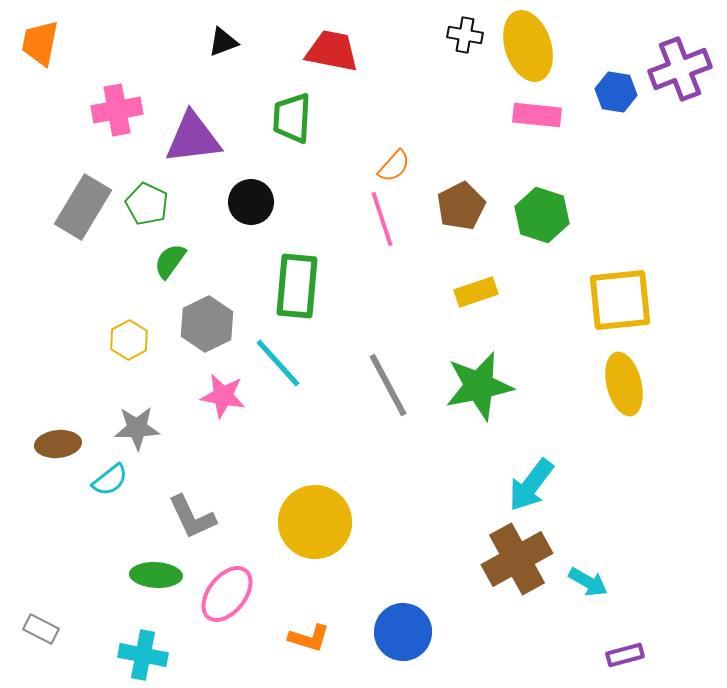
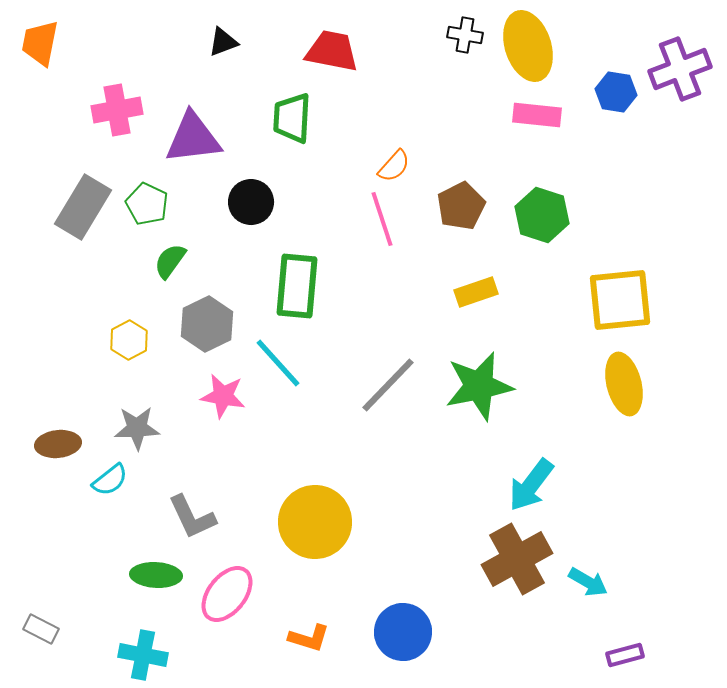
gray line at (388, 385): rotated 72 degrees clockwise
